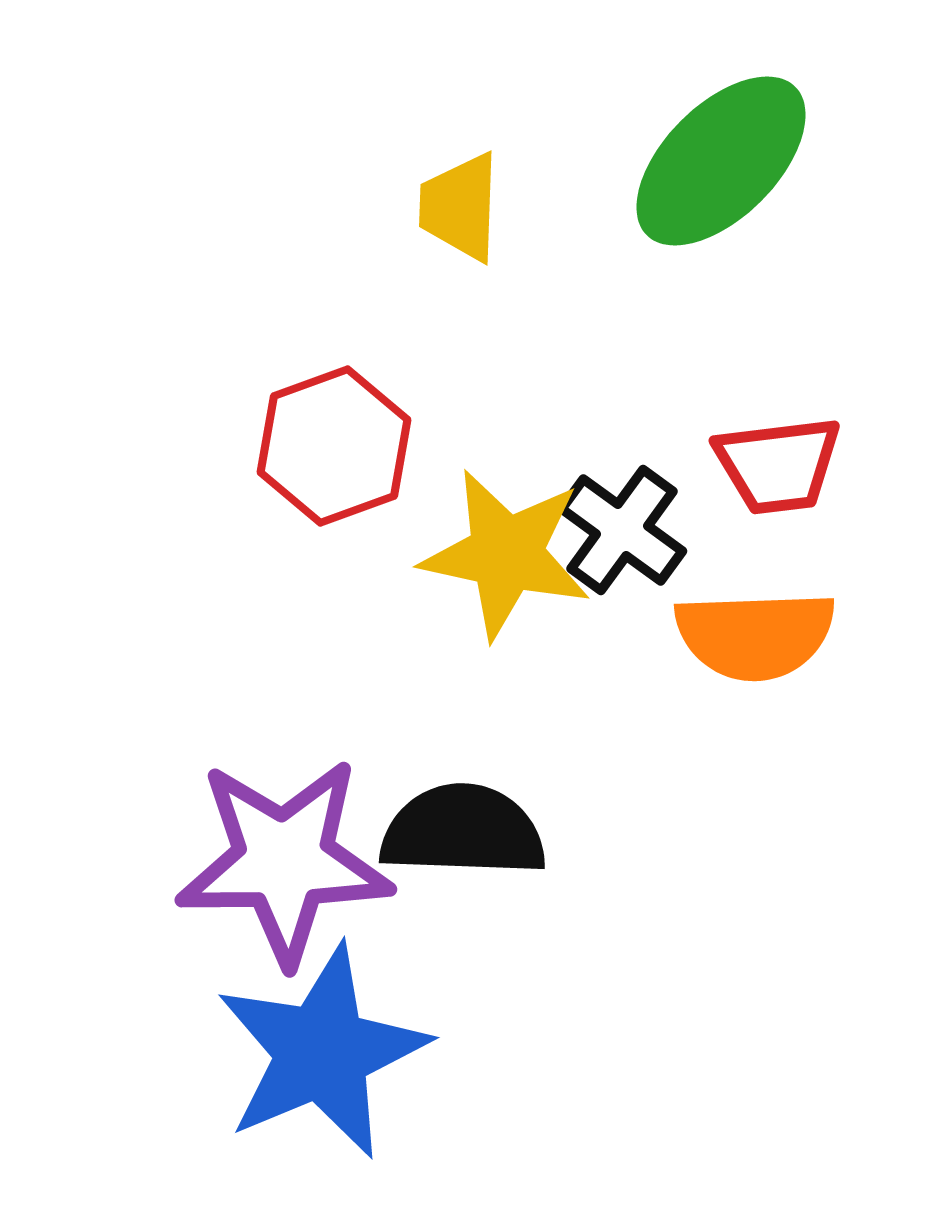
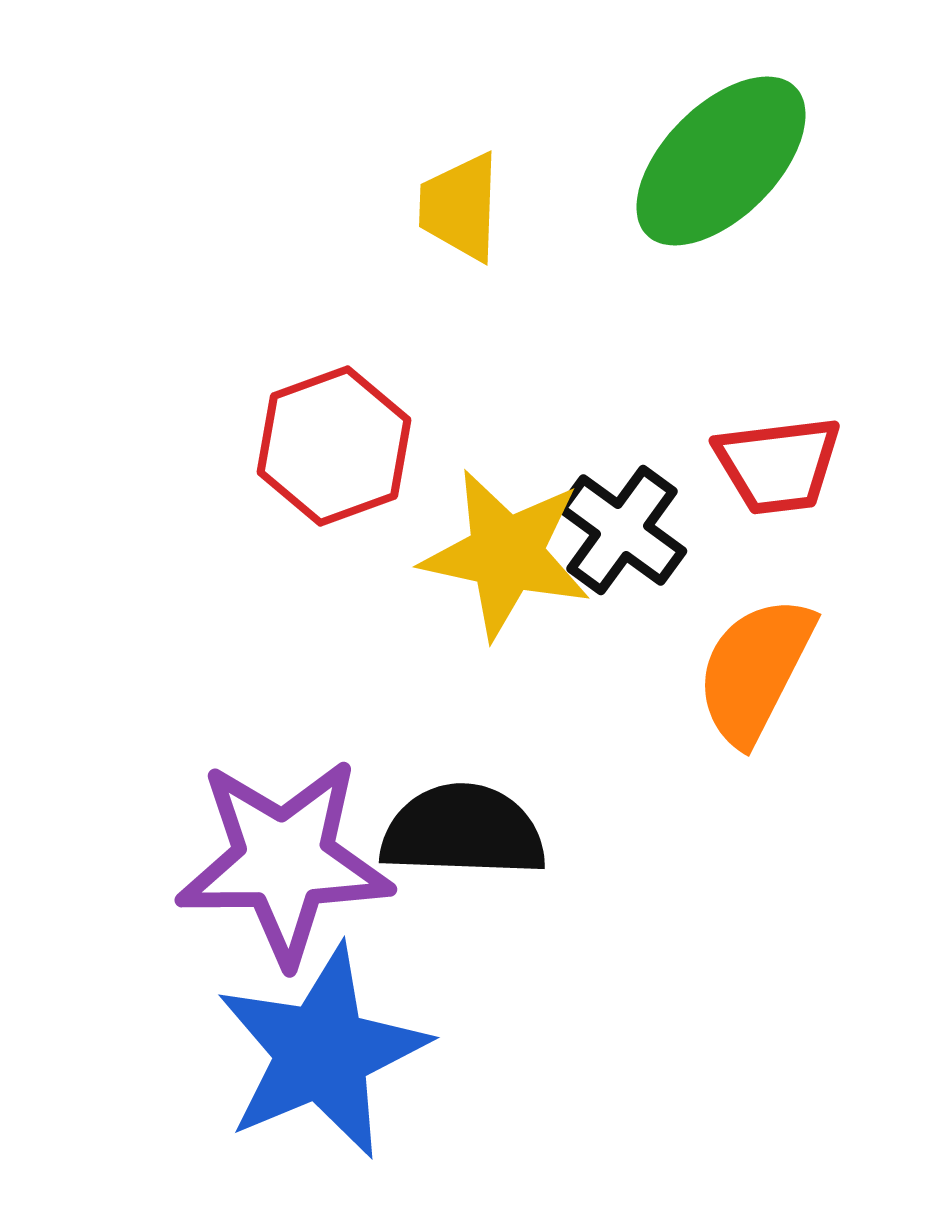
orange semicircle: moved 35 px down; rotated 119 degrees clockwise
